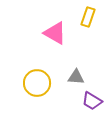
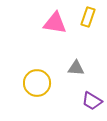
pink triangle: moved 10 px up; rotated 20 degrees counterclockwise
gray triangle: moved 9 px up
